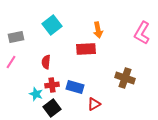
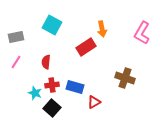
cyan square: rotated 24 degrees counterclockwise
orange arrow: moved 4 px right, 1 px up
red rectangle: moved 2 px up; rotated 30 degrees counterclockwise
pink line: moved 5 px right
cyan star: moved 1 px left, 1 px up
red triangle: moved 2 px up
black square: rotated 12 degrees counterclockwise
